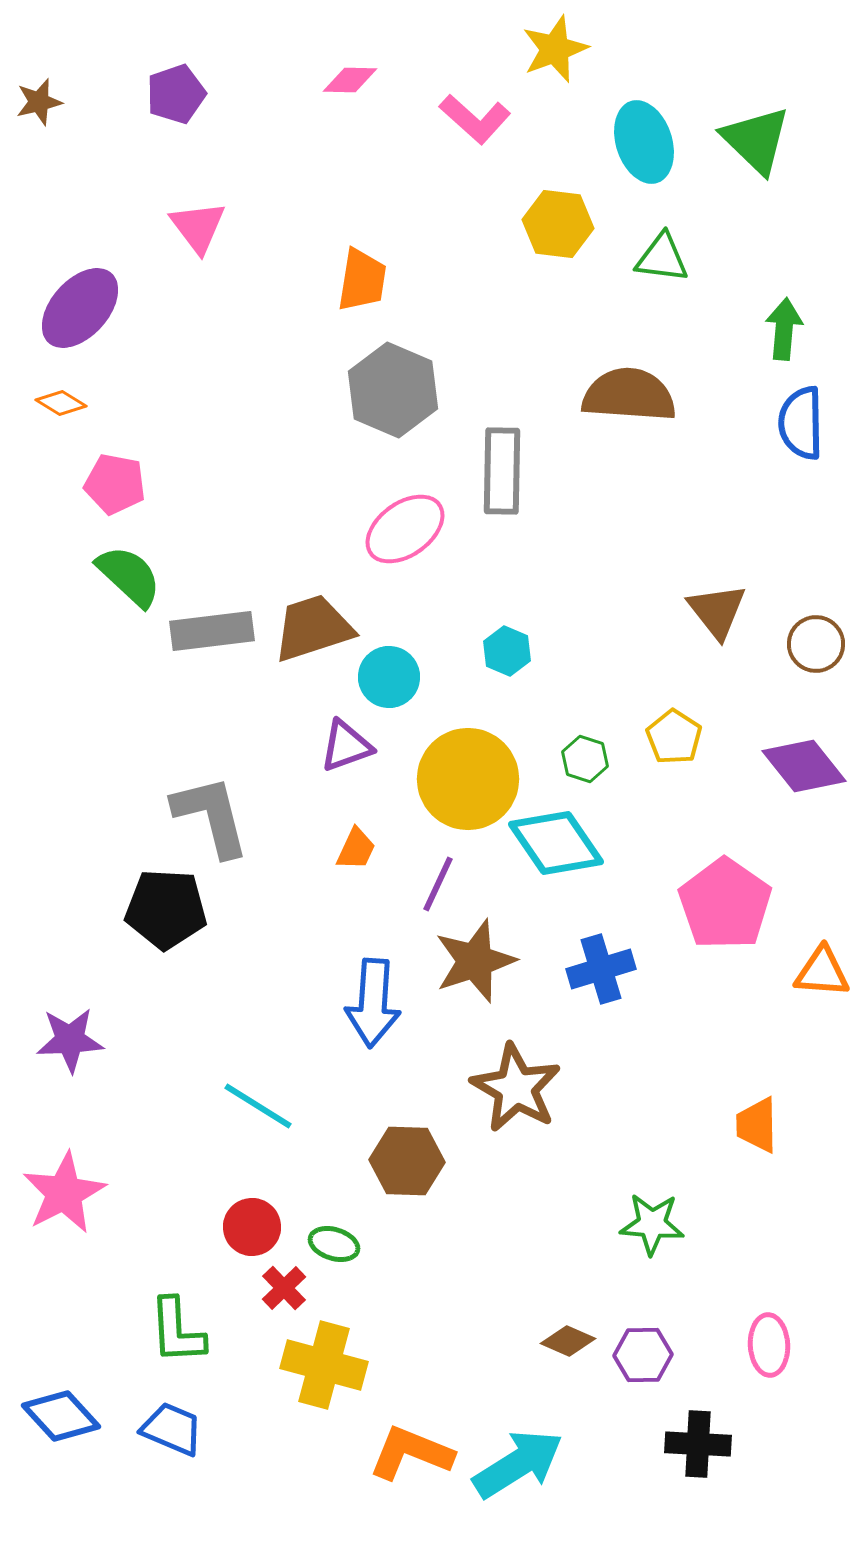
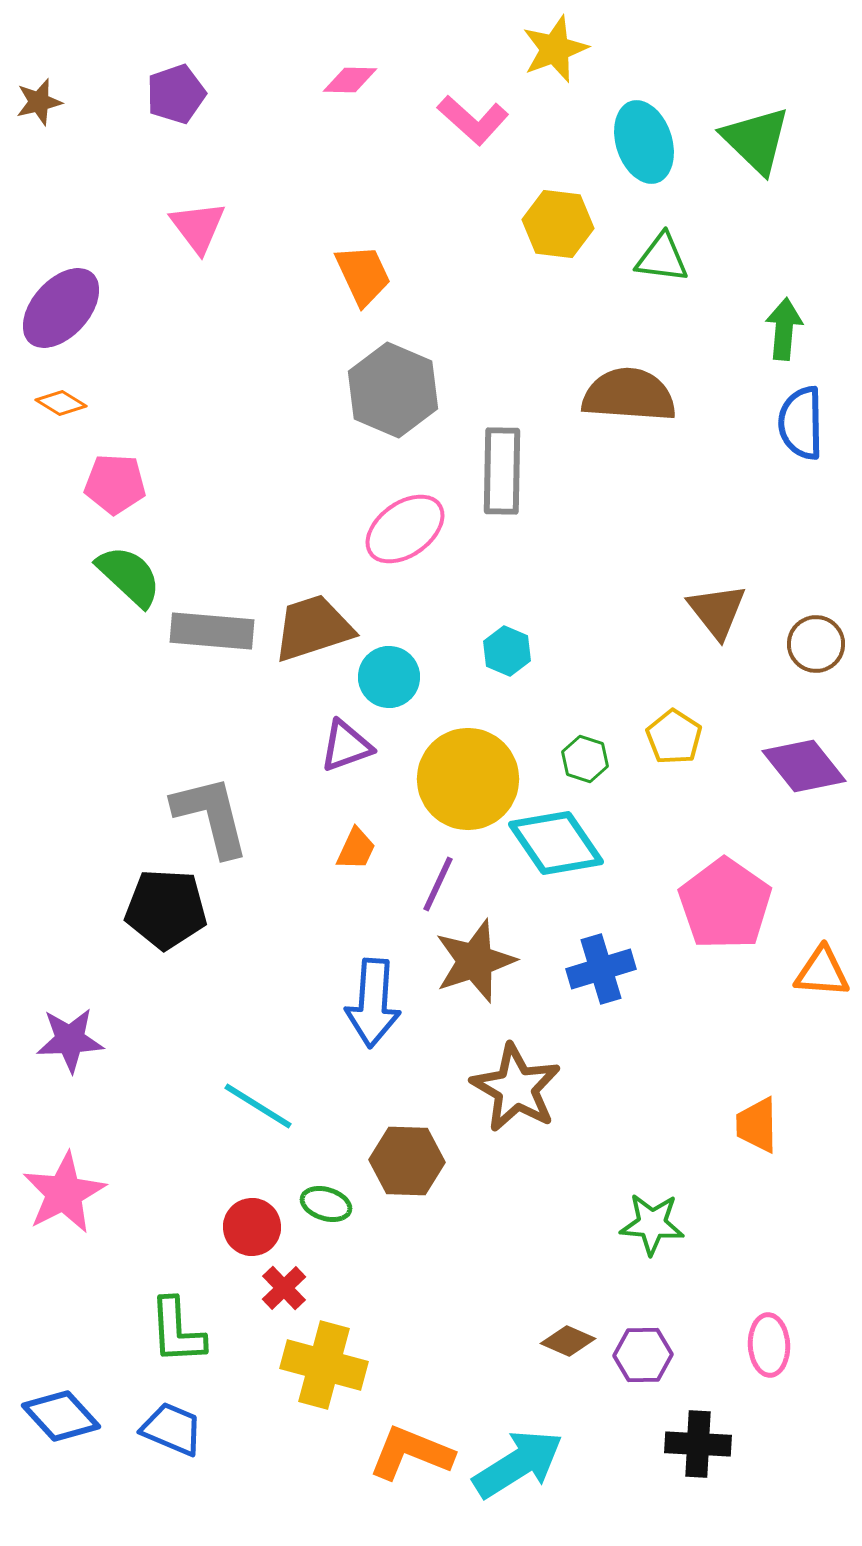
pink L-shape at (475, 119): moved 2 px left, 1 px down
orange trapezoid at (362, 280): moved 1 px right, 5 px up; rotated 34 degrees counterclockwise
purple ellipse at (80, 308): moved 19 px left
pink pentagon at (115, 484): rotated 8 degrees counterclockwise
gray rectangle at (212, 631): rotated 12 degrees clockwise
green ellipse at (334, 1244): moved 8 px left, 40 px up
